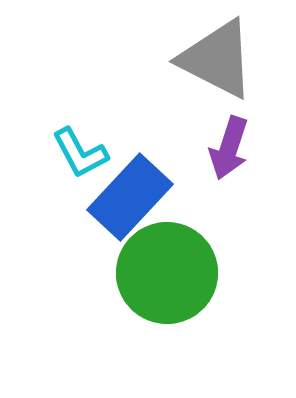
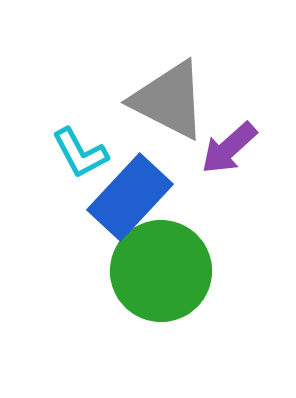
gray triangle: moved 48 px left, 41 px down
purple arrow: rotated 30 degrees clockwise
green circle: moved 6 px left, 2 px up
